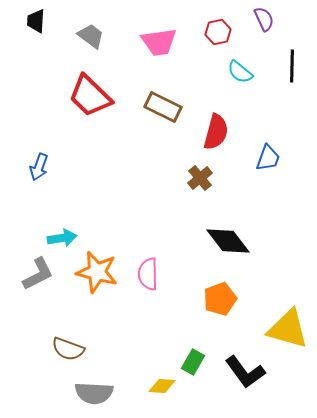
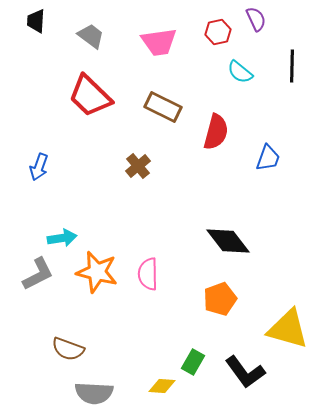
purple semicircle: moved 8 px left
brown cross: moved 62 px left, 12 px up
